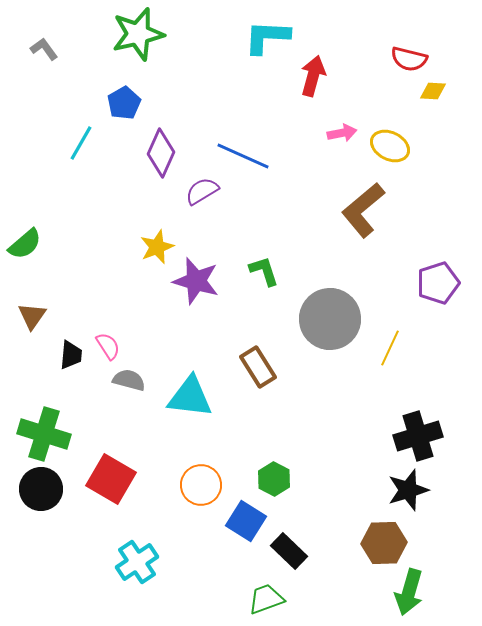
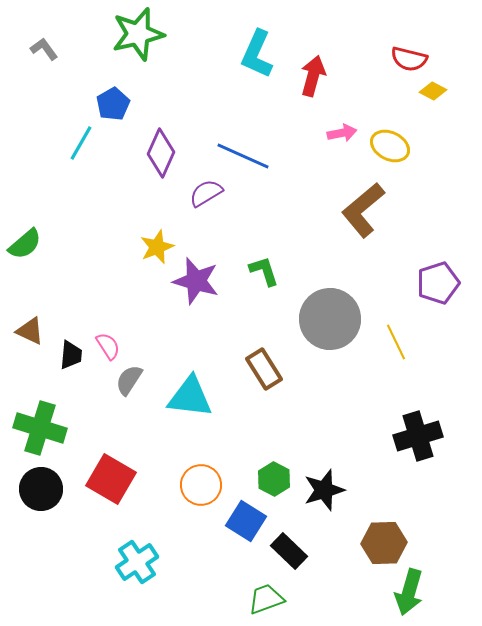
cyan L-shape: moved 10 px left, 17 px down; rotated 69 degrees counterclockwise
yellow diamond: rotated 24 degrees clockwise
blue pentagon: moved 11 px left, 1 px down
purple semicircle: moved 4 px right, 2 px down
brown triangle: moved 2 px left, 15 px down; rotated 40 degrees counterclockwise
yellow line: moved 6 px right, 6 px up; rotated 51 degrees counterclockwise
brown rectangle: moved 6 px right, 2 px down
gray semicircle: rotated 72 degrees counterclockwise
green cross: moved 4 px left, 6 px up
black star: moved 84 px left
